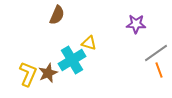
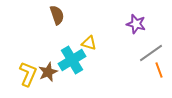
brown semicircle: rotated 42 degrees counterclockwise
purple star: rotated 12 degrees clockwise
gray line: moved 5 px left
brown star: moved 1 px up
